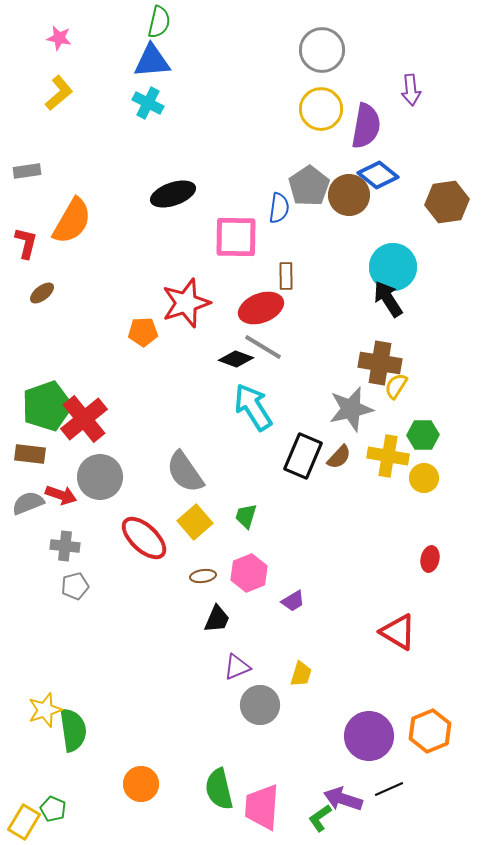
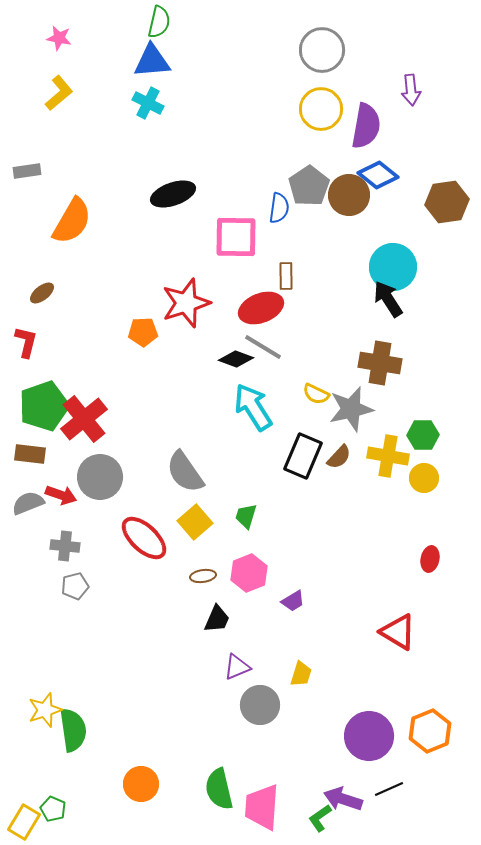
red L-shape at (26, 243): moved 99 px down
yellow semicircle at (396, 386): moved 80 px left, 8 px down; rotated 96 degrees counterclockwise
green pentagon at (47, 406): moved 3 px left
